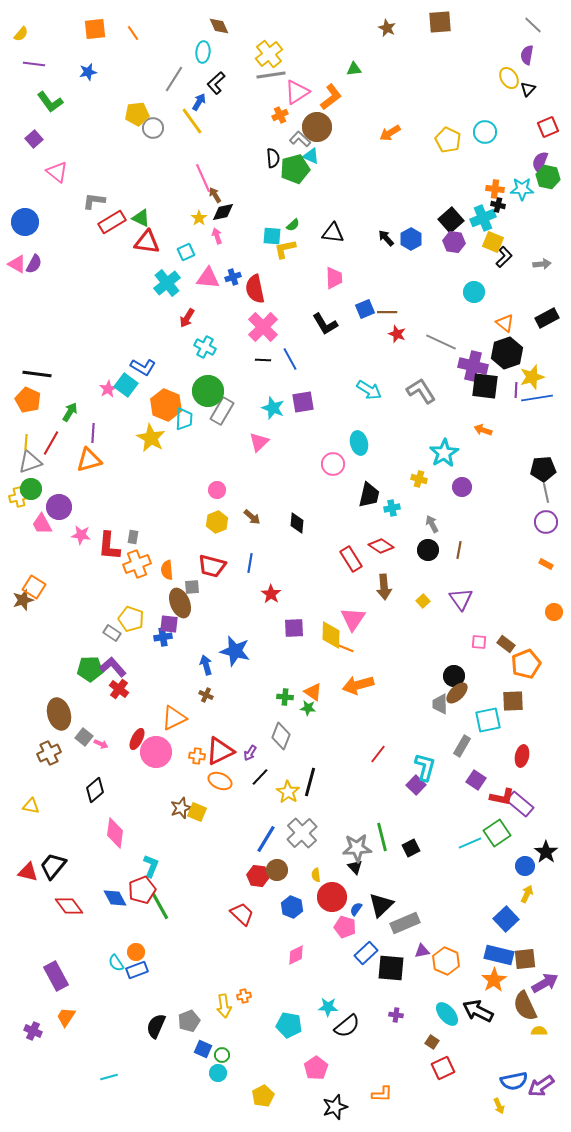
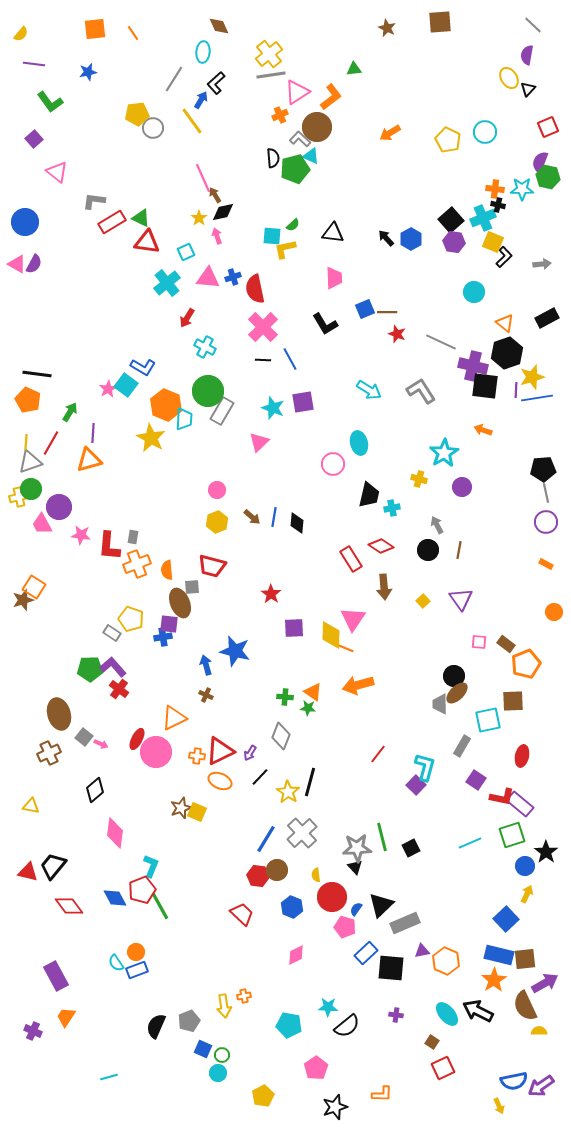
blue arrow at (199, 102): moved 2 px right, 2 px up
gray arrow at (432, 524): moved 5 px right, 1 px down
blue line at (250, 563): moved 24 px right, 46 px up
green square at (497, 833): moved 15 px right, 2 px down; rotated 16 degrees clockwise
